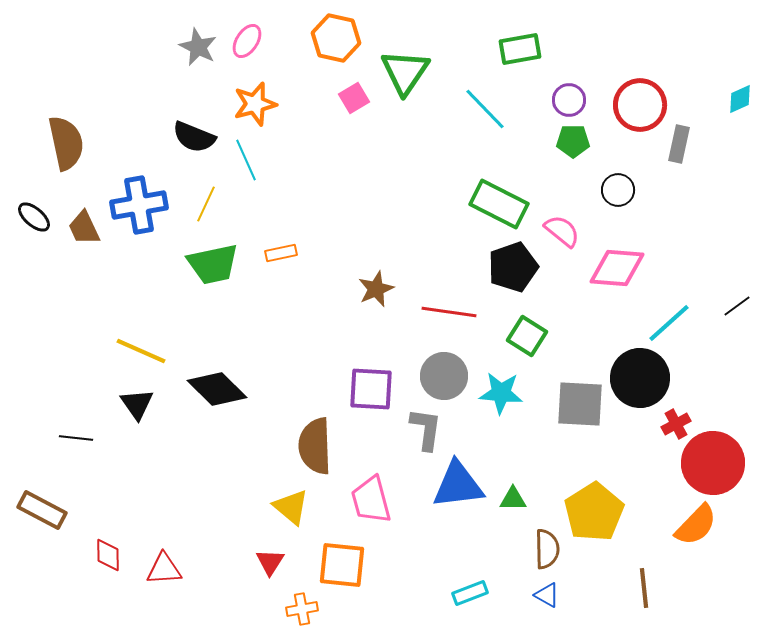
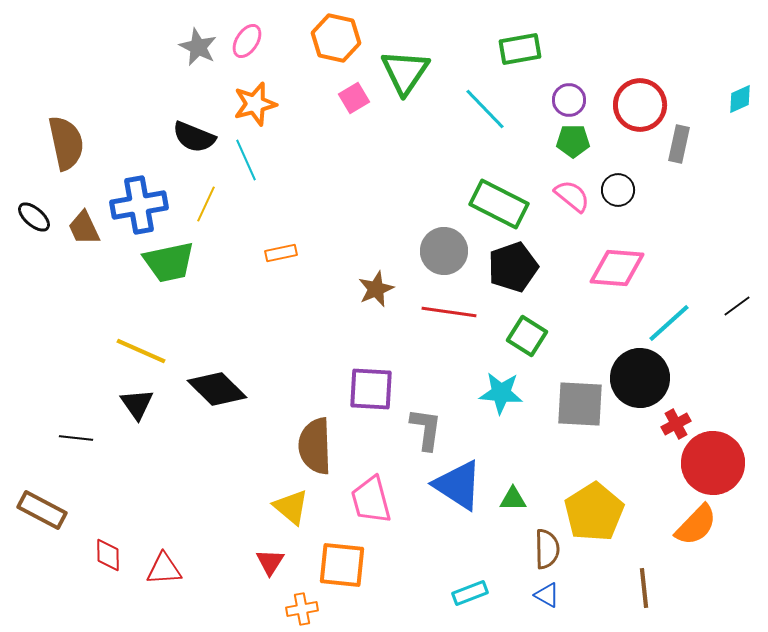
pink semicircle at (562, 231): moved 10 px right, 35 px up
green trapezoid at (213, 264): moved 44 px left, 2 px up
gray circle at (444, 376): moved 125 px up
blue triangle at (458, 485): rotated 40 degrees clockwise
